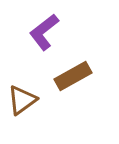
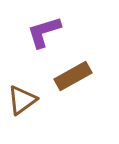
purple L-shape: rotated 21 degrees clockwise
